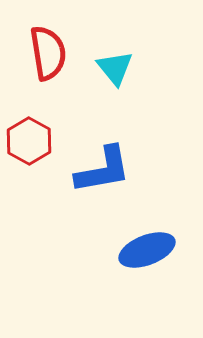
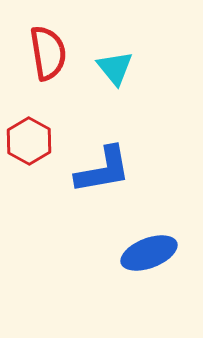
blue ellipse: moved 2 px right, 3 px down
